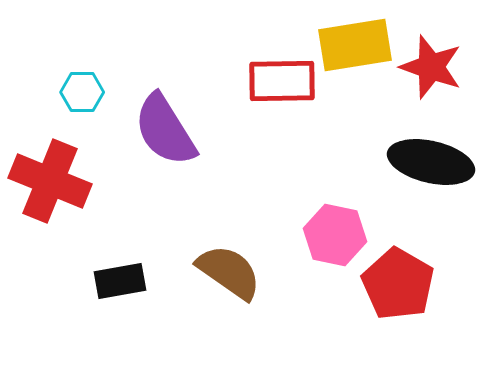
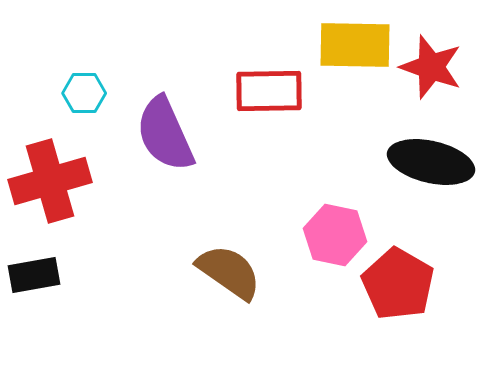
yellow rectangle: rotated 10 degrees clockwise
red rectangle: moved 13 px left, 10 px down
cyan hexagon: moved 2 px right, 1 px down
purple semicircle: moved 4 px down; rotated 8 degrees clockwise
red cross: rotated 38 degrees counterclockwise
black rectangle: moved 86 px left, 6 px up
